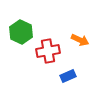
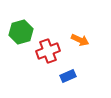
green hexagon: rotated 20 degrees clockwise
red cross: rotated 10 degrees counterclockwise
